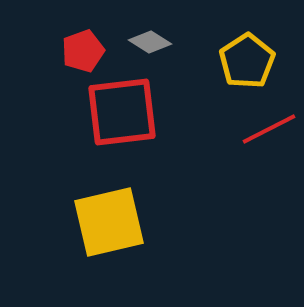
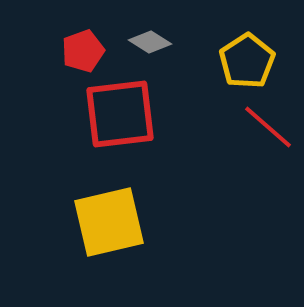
red square: moved 2 px left, 2 px down
red line: moved 1 px left, 2 px up; rotated 68 degrees clockwise
